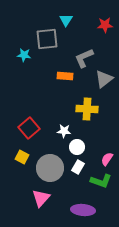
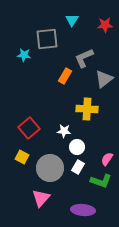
cyan triangle: moved 6 px right
orange rectangle: rotated 63 degrees counterclockwise
